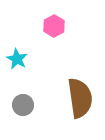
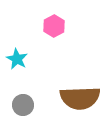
brown semicircle: rotated 96 degrees clockwise
